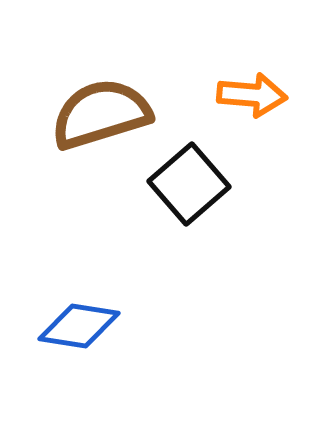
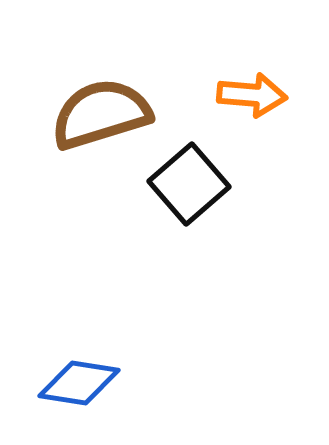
blue diamond: moved 57 px down
